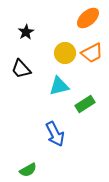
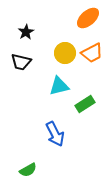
black trapezoid: moved 7 px up; rotated 35 degrees counterclockwise
